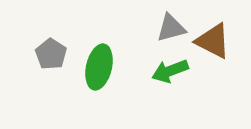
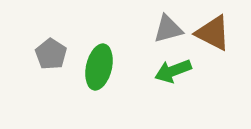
gray triangle: moved 3 px left, 1 px down
brown triangle: moved 8 px up
green arrow: moved 3 px right
